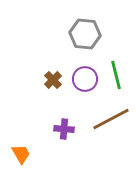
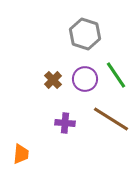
gray hexagon: rotated 12 degrees clockwise
green line: rotated 20 degrees counterclockwise
brown line: rotated 60 degrees clockwise
purple cross: moved 1 px right, 6 px up
orange trapezoid: rotated 35 degrees clockwise
